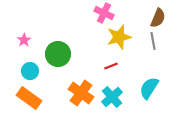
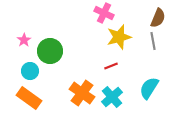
green circle: moved 8 px left, 3 px up
orange cross: moved 1 px right
